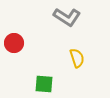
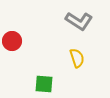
gray L-shape: moved 12 px right, 4 px down
red circle: moved 2 px left, 2 px up
